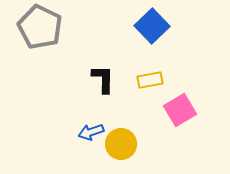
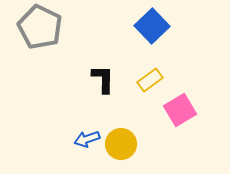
yellow rectangle: rotated 25 degrees counterclockwise
blue arrow: moved 4 px left, 7 px down
